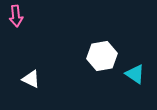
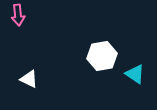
pink arrow: moved 2 px right, 1 px up
white triangle: moved 2 px left
